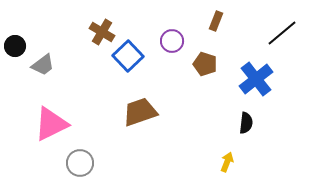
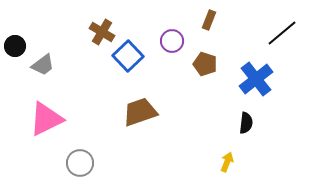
brown rectangle: moved 7 px left, 1 px up
pink triangle: moved 5 px left, 5 px up
